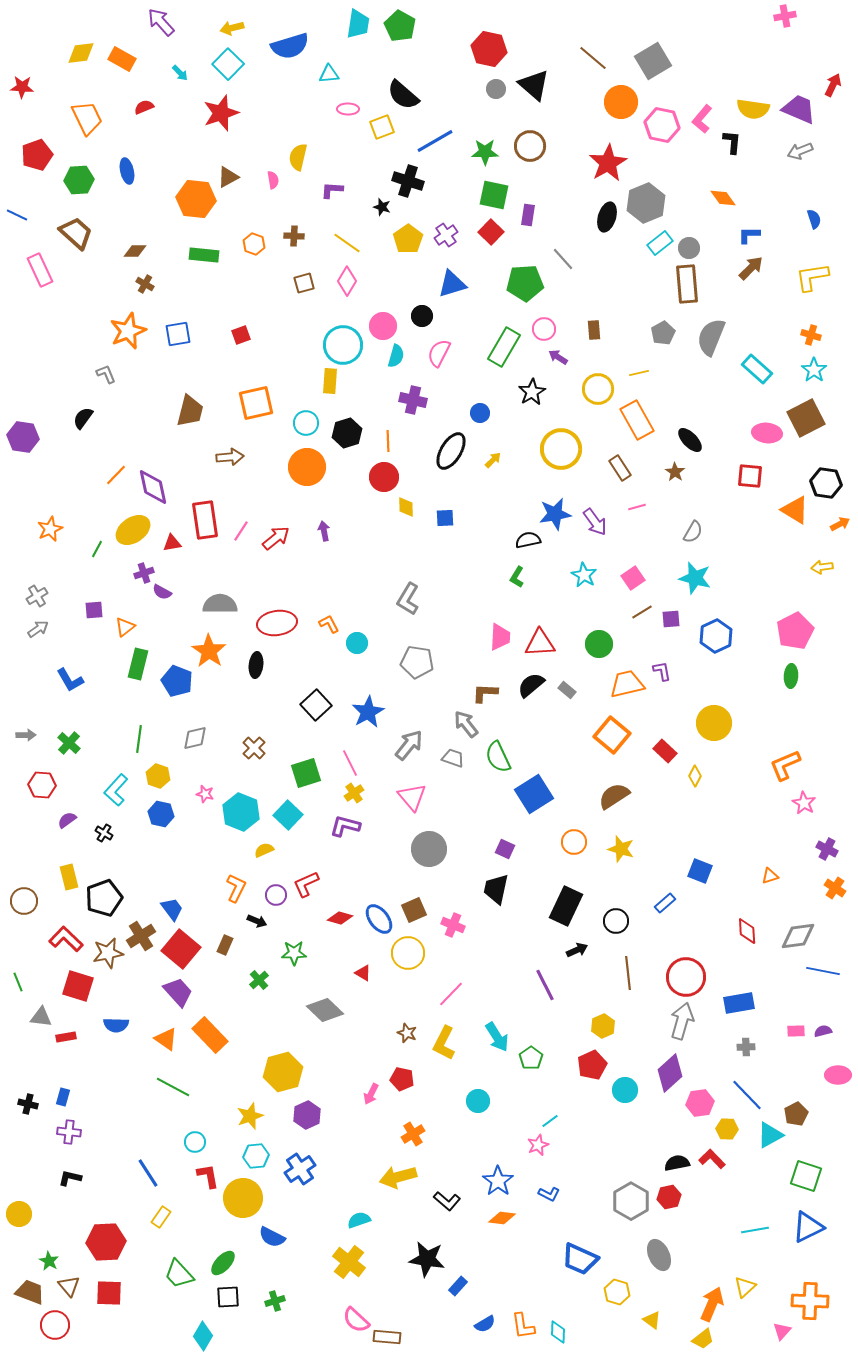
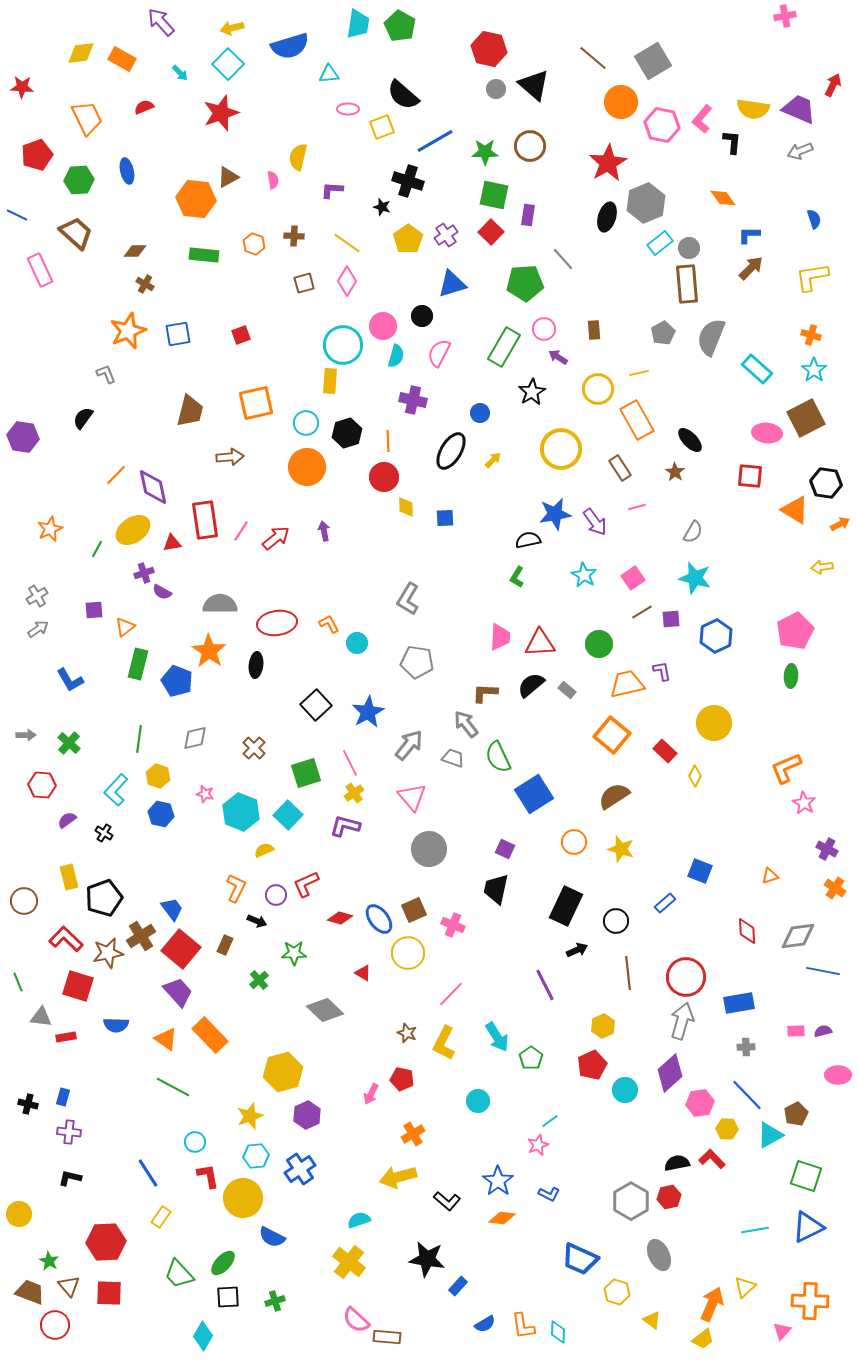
orange L-shape at (785, 765): moved 1 px right, 3 px down
